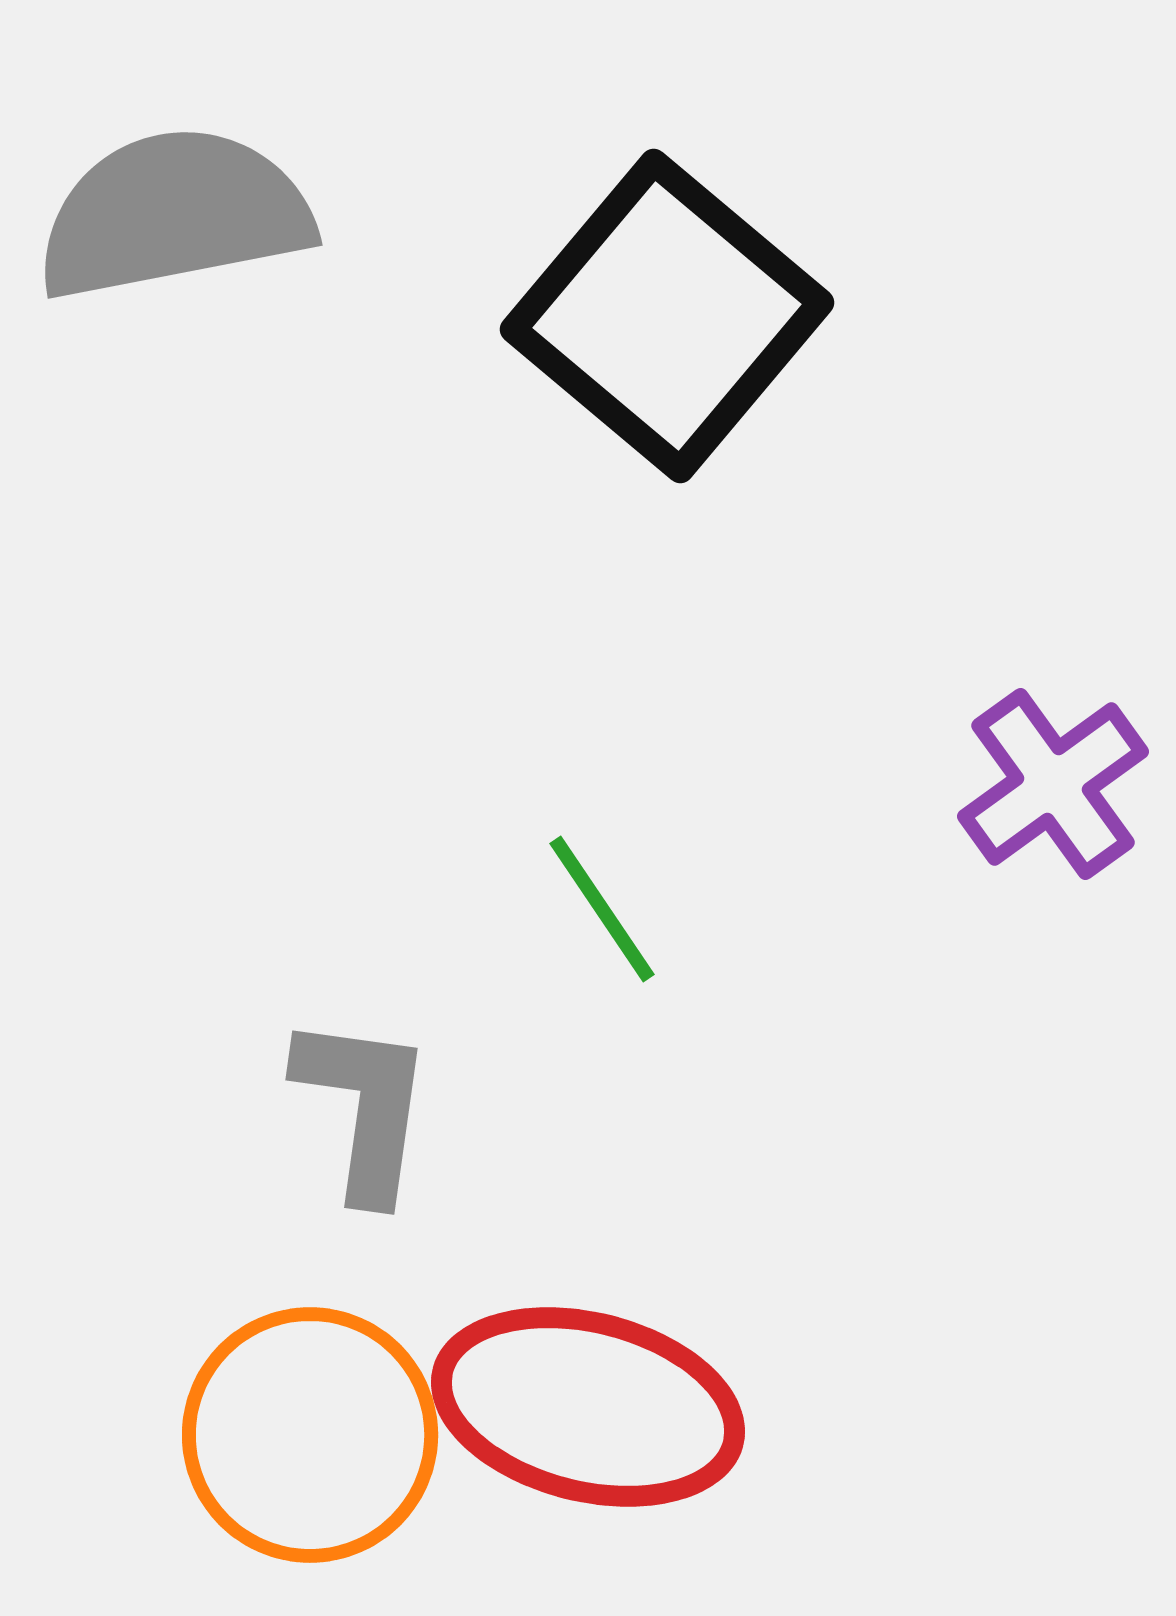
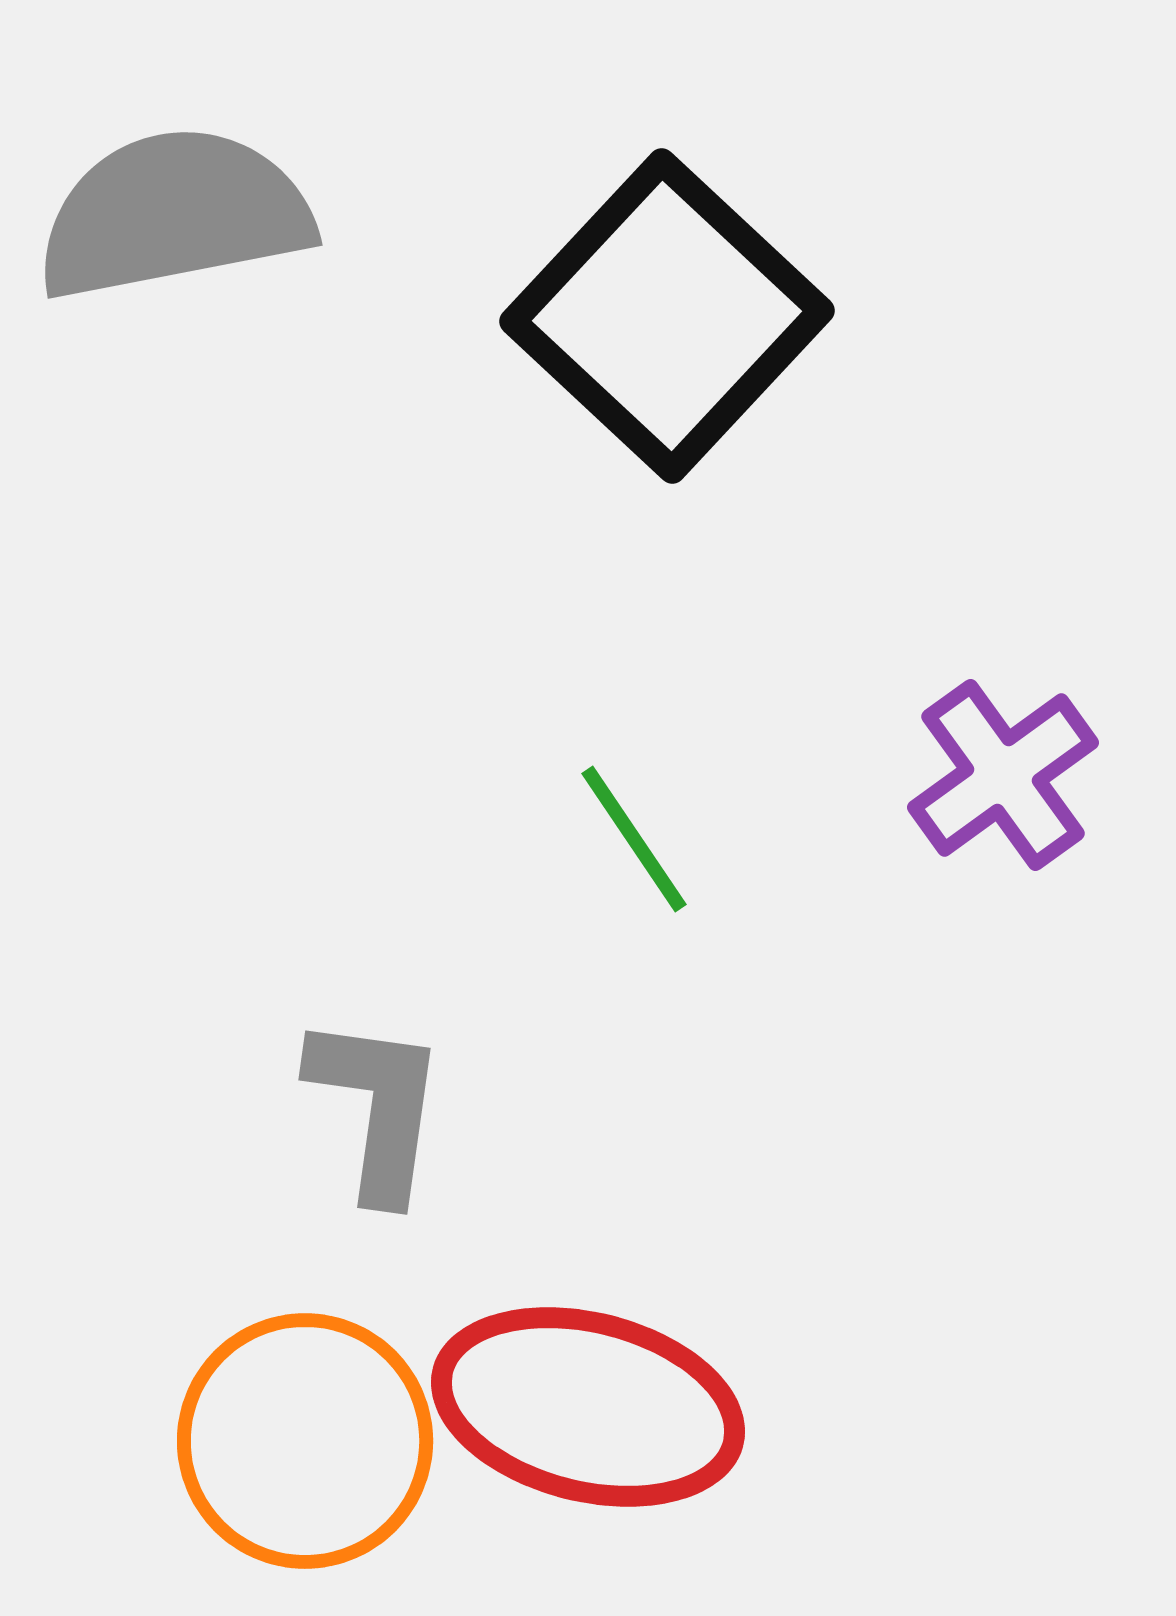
black square: rotated 3 degrees clockwise
purple cross: moved 50 px left, 9 px up
green line: moved 32 px right, 70 px up
gray L-shape: moved 13 px right
orange circle: moved 5 px left, 6 px down
